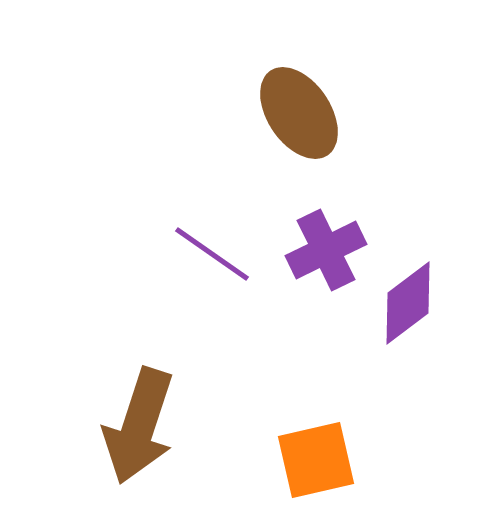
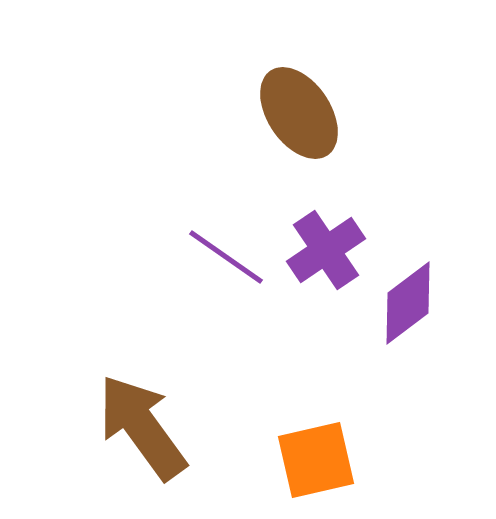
purple cross: rotated 8 degrees counterclockwise
purple line: moved 14 px right, 3 px down
brown arrow: moved 3 px right, 1 px down; rotated 126 degrees clockwise
